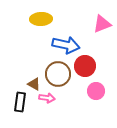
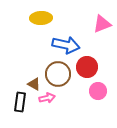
yellow ellipse: moved 1 px up
red circle: moved 2 px right, 1 px down
pink circle: moved 2 px right
pink arrow: rotated 21 degrees counterclockwise
